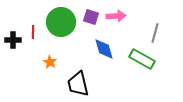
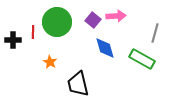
purple square: moved 2 px right, 3 px down; rotated 21 degrees clockwise
green circle: moved 4 px left
blue diamond: moved 1 px right, 1 px up
